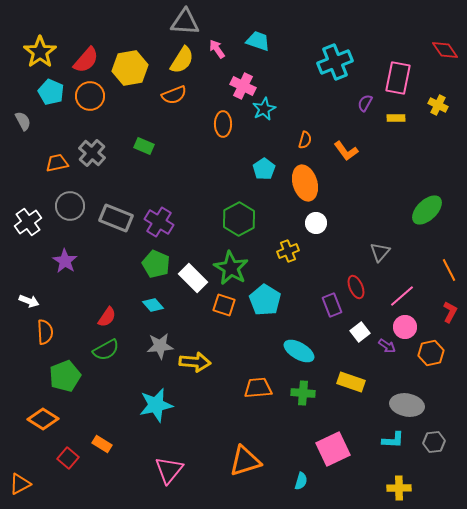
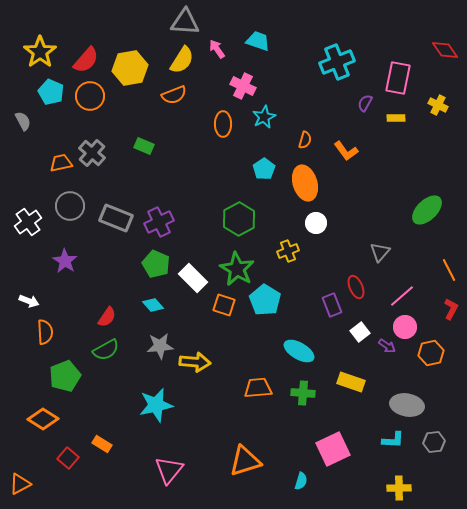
cyan cross at (335, 62): moved 2 px right
cyan star at (264, 109): moved 8 px down
orange trapezoid at (57, 163): moved 4 px right
purple cross at (159, 222): rotated 32 degrees clockwise
green star at (231, 268): moved 6 px right, 1 px down
red L-shape at (450, 312): moved 1 px right, 3 px up
